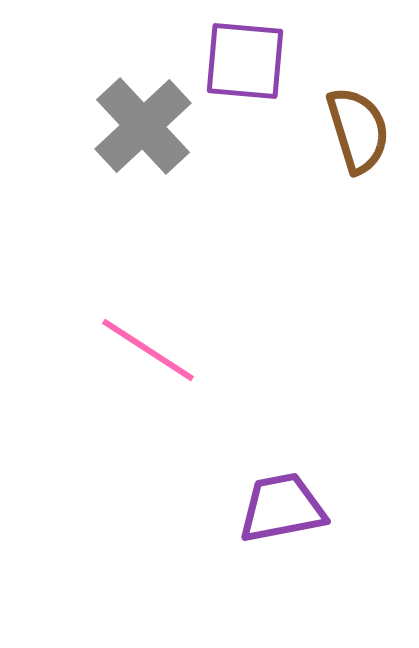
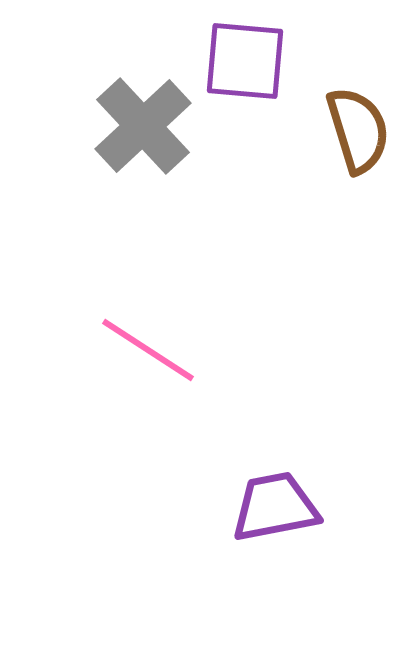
purple trapezoid: moved 7 px left, 1 px up
